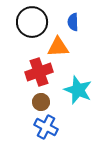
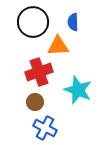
black circle: moved 1 px right
orange triangle: moved 1 px up
brown circle: moved 6 px left
blue cross: moved 1 px left, 1 px down
